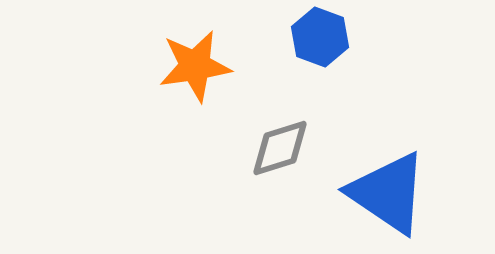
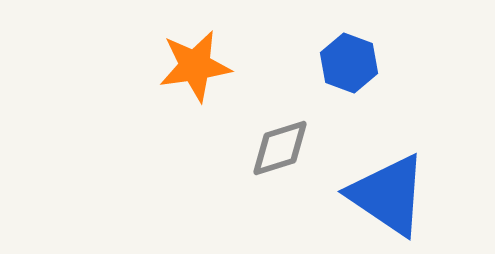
blue hexagon: moved 29 px right, 26 px down
blue triangle: moved 2 px down
